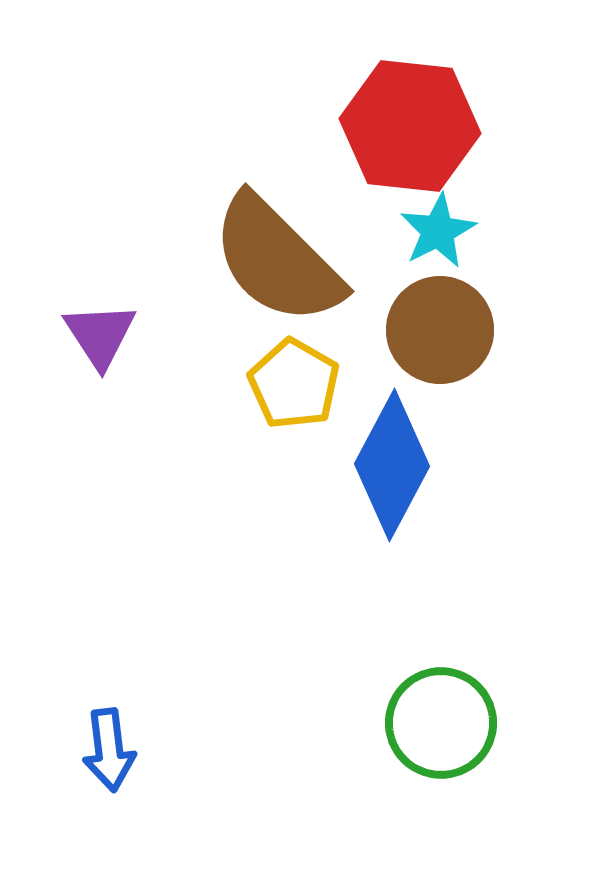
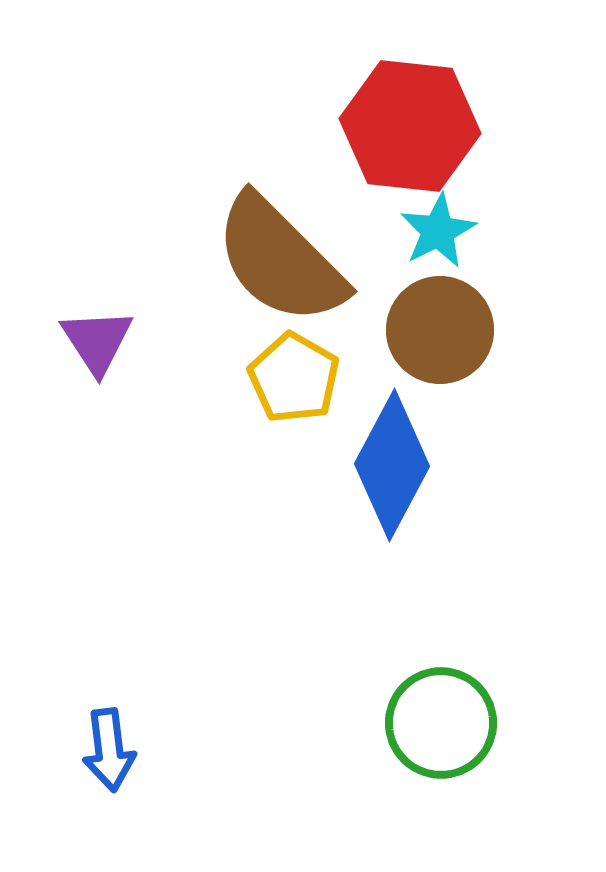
brown semicircle: moved 3 px right
purple triangle: moved 3 px left, 6 px down
yellow pentagon: moved 6 px up
